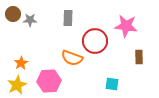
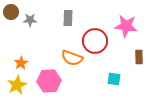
brown circle: moved 2 px left, 2 px up
cyan square: moved 2 px right, 5 px up
